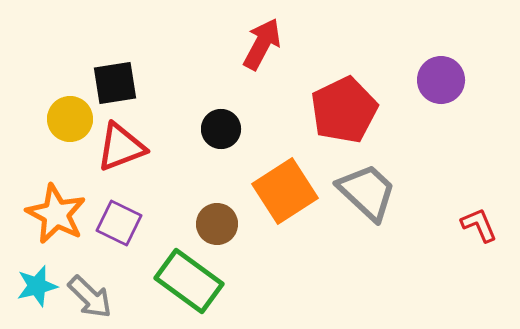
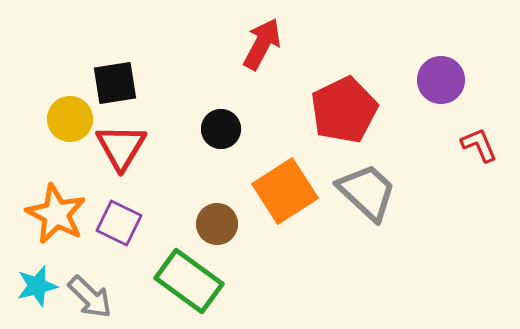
red triangle: rotated 38 degrees counterclockwise
red L-shape: moved 80 px up
